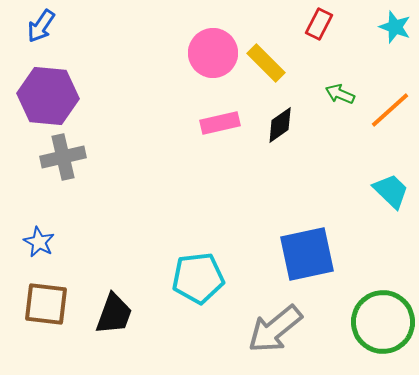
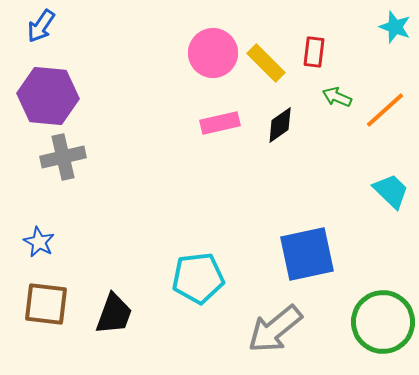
red rectangle: moved 5 px left, 28 px down; rotated 20 degrees counterclockwise
green arrow: moved 3 px left, 3 px down
orange line: moved 5 px left
